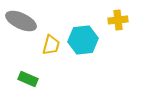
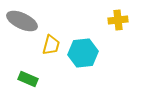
gray ellipse: moved 1 px right
cyan hexagon: moved 13 px down
